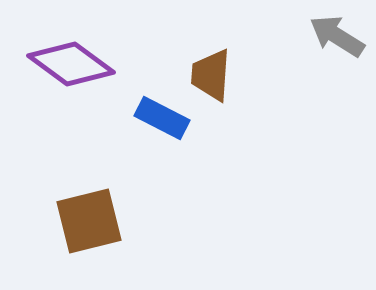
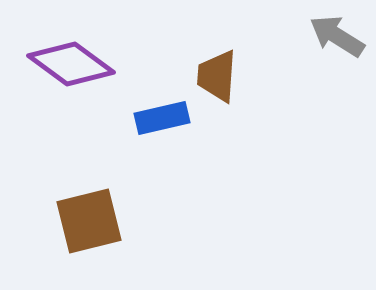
brown trapezoid: moved 6 px right, 1 px down
blue rectangle: rotated 40 degrees counterclockwise
